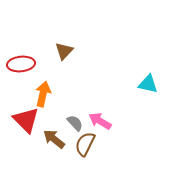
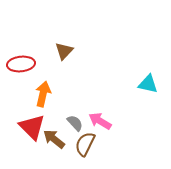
red triangle: moved 6 px right, 7 px down
